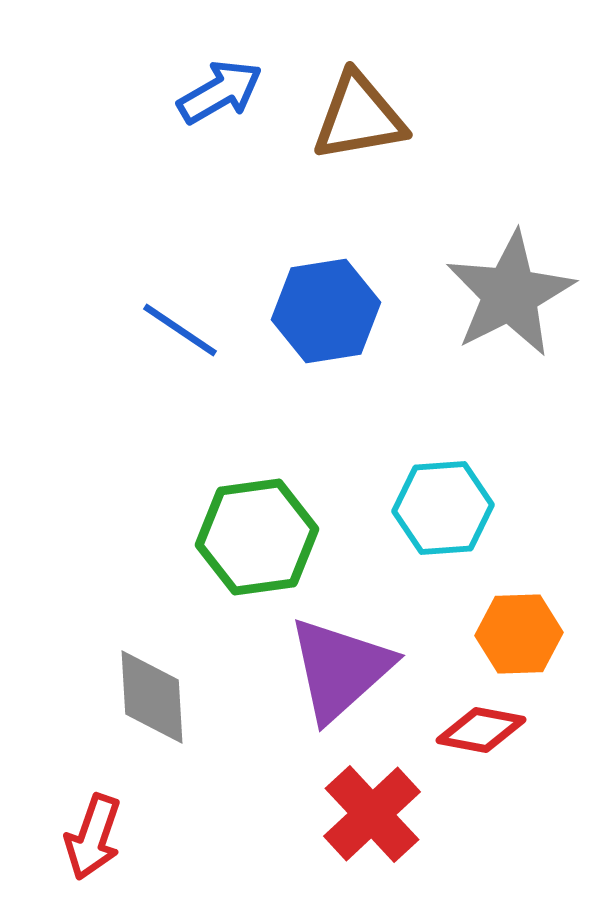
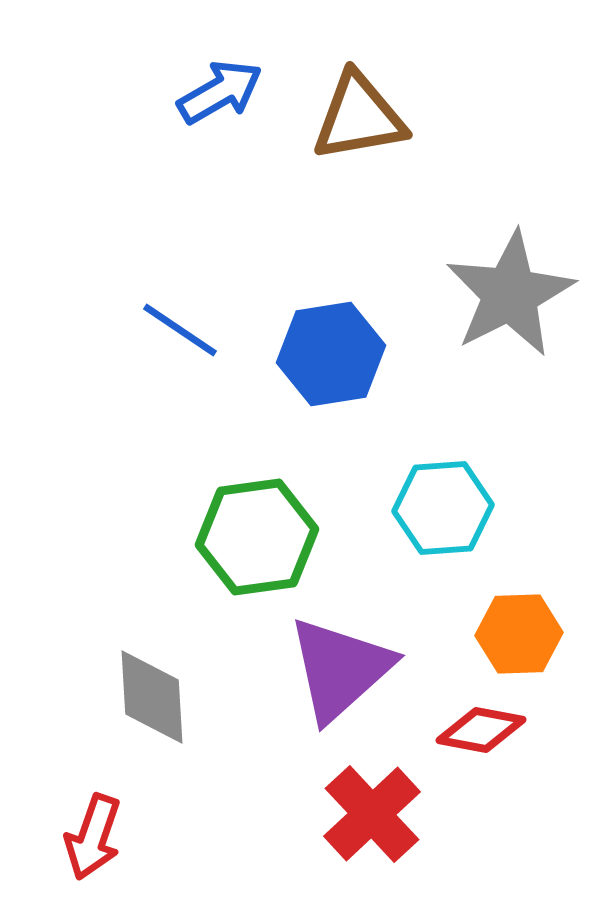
blue hexagon: moved 5 px right, 43 px down
